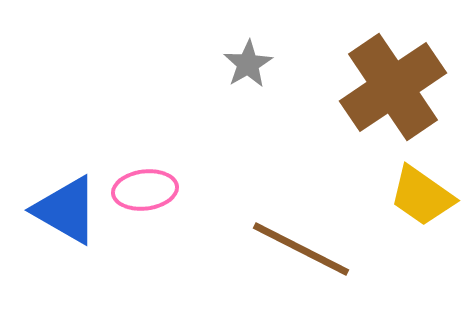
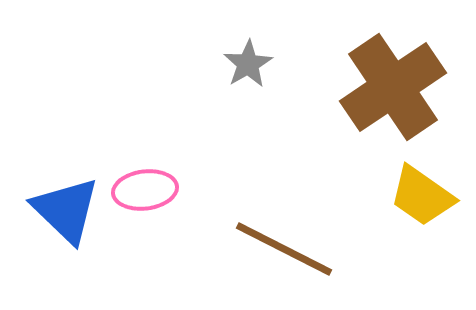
blue triangle: rotated 14 degrees clockwise
brown line: moved 17 px left
